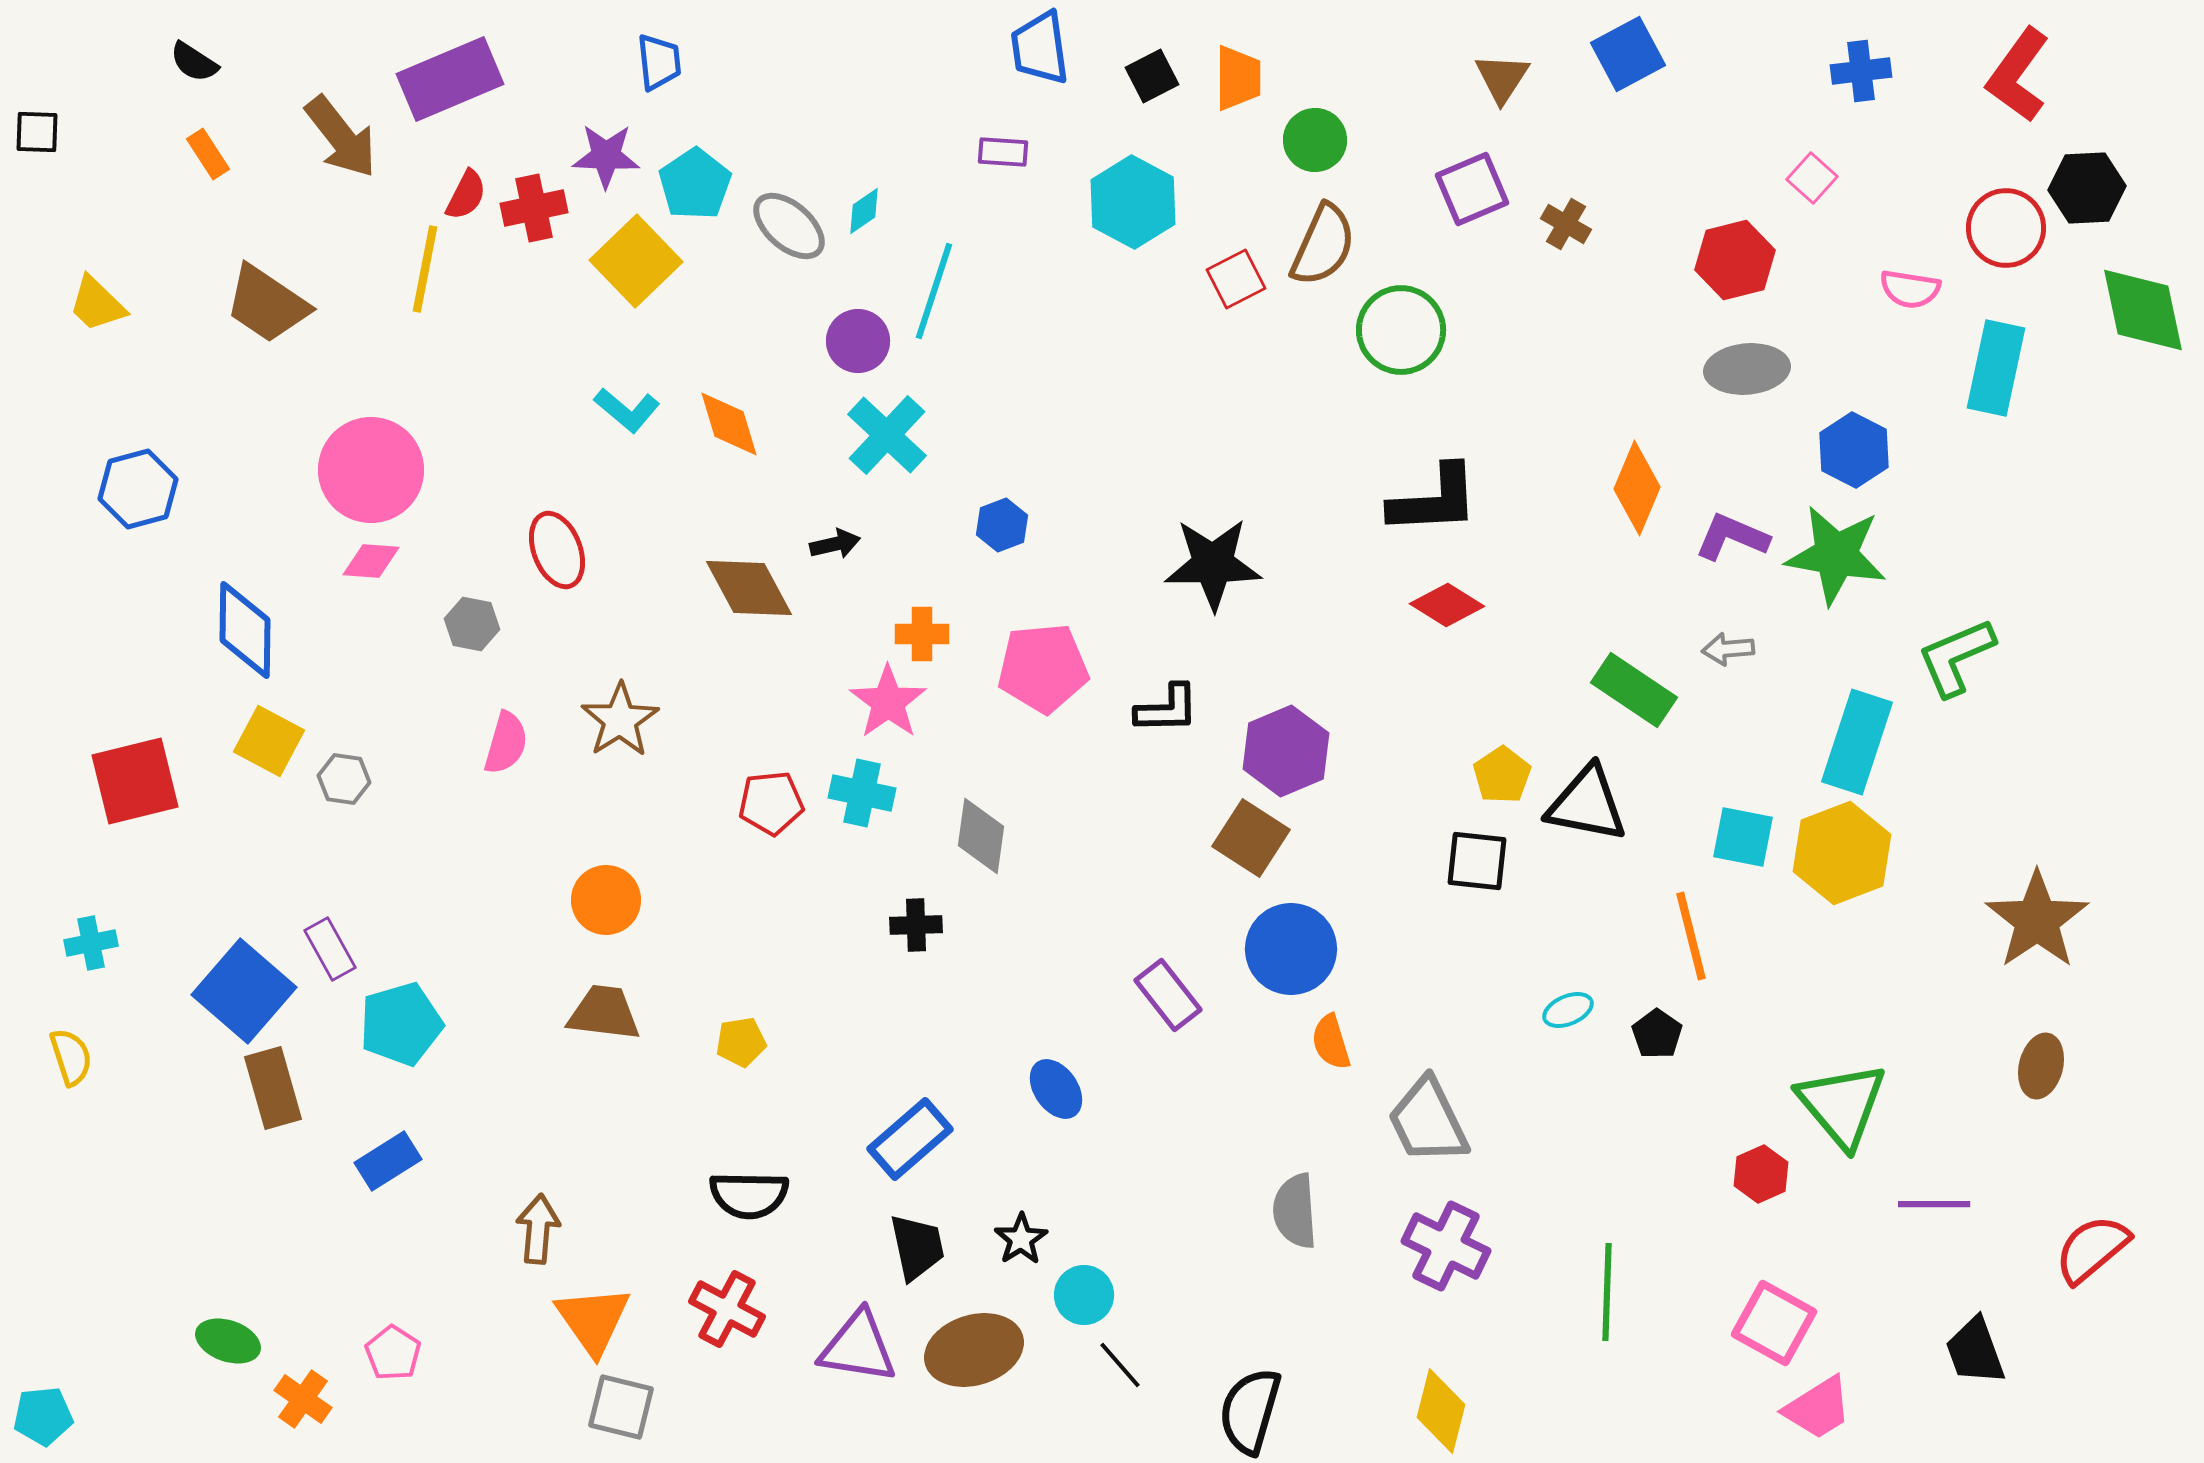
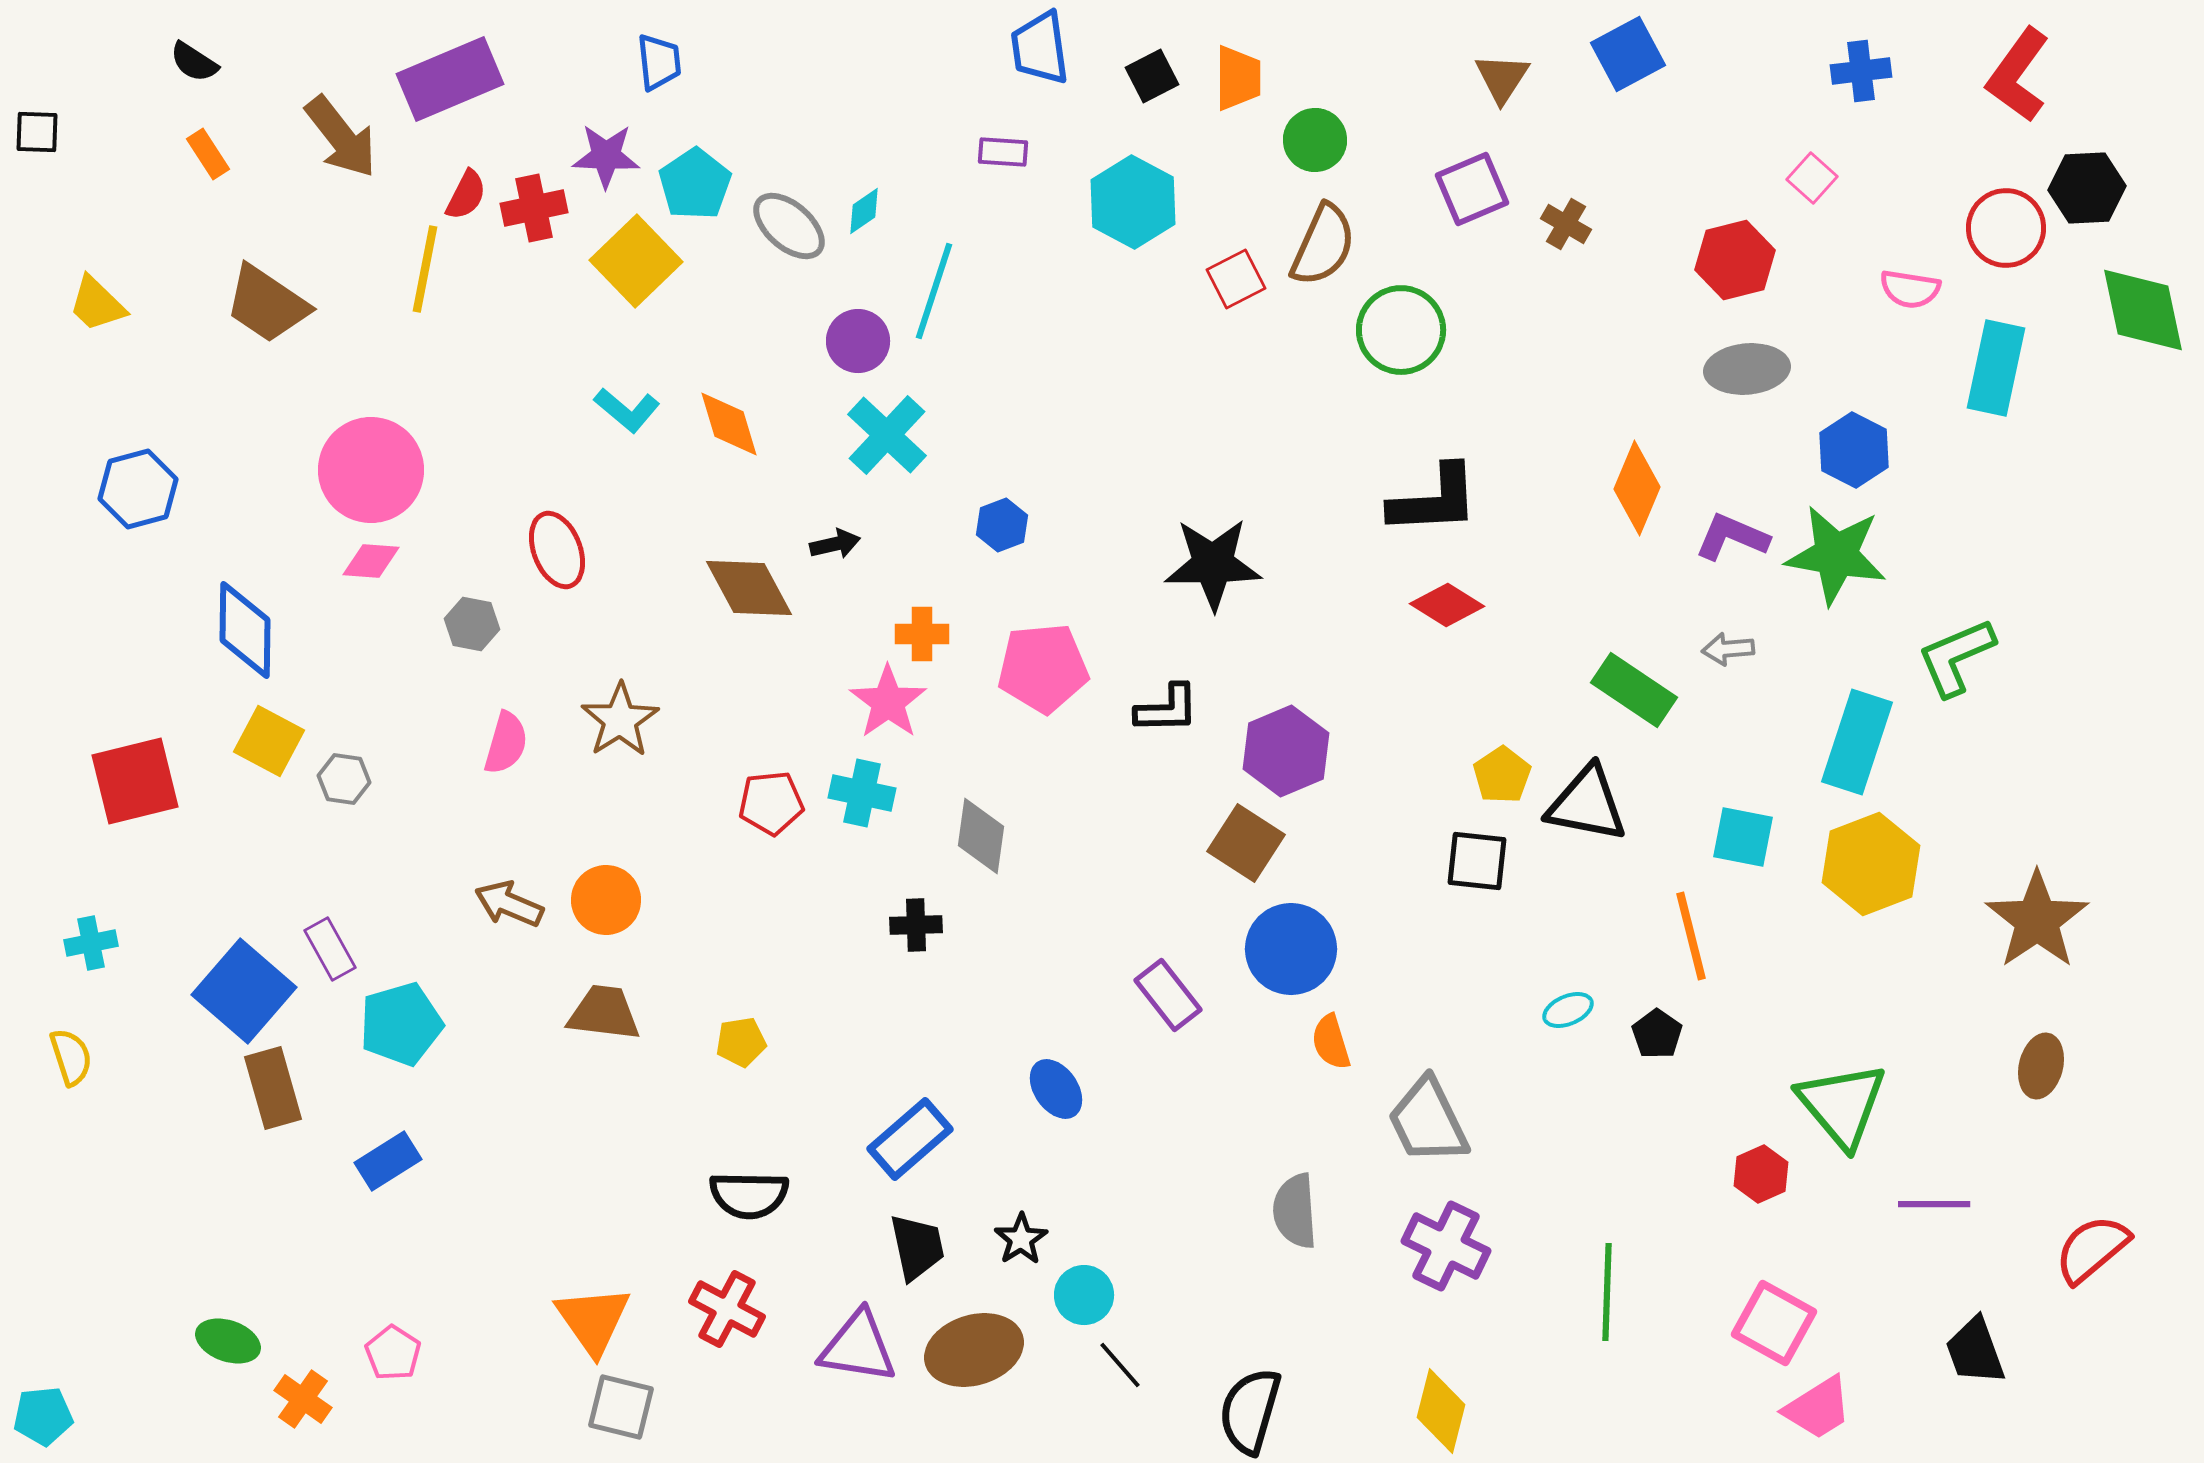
brown square at (1251, 838): moved 5 px left, 5 px down
yellow hexagon at (1842, 853): moved 29 px right, 11 px down
brown arrow at (538, 1229): moved 29 px left, 325 px up; rotated 72 degrees counterclockwise
